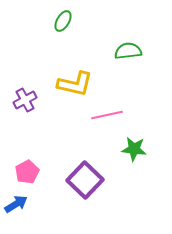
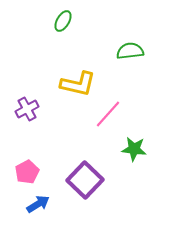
green semicircle: moved 2 px right
yellow L-shape: moved 3 px right
purple cross: moved 2 px right, 9 px down
pink line: moved 1 px right, 1 px up; rotated 36 degrees counterclockwise
blue arrow: moved 22 px right
